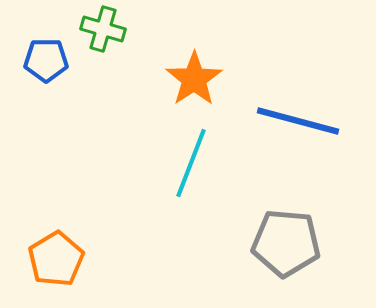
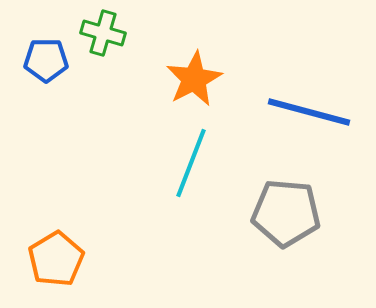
green cross: moved 4 px down
orange star: rotated 6 degrees clockwise
blue line: moved 11 px right, 9 px up
gray pentagon: moved 30 px up
